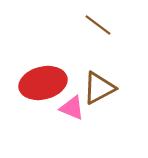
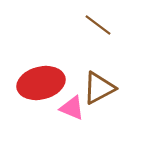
red ellipse: moved 2 px left
